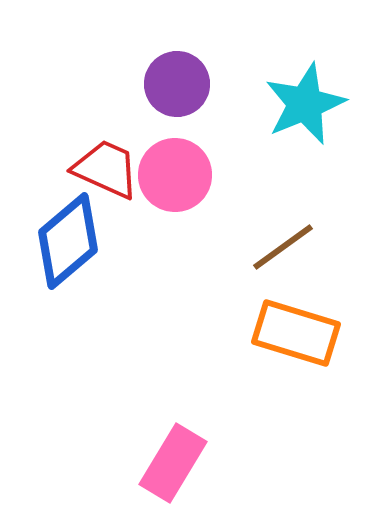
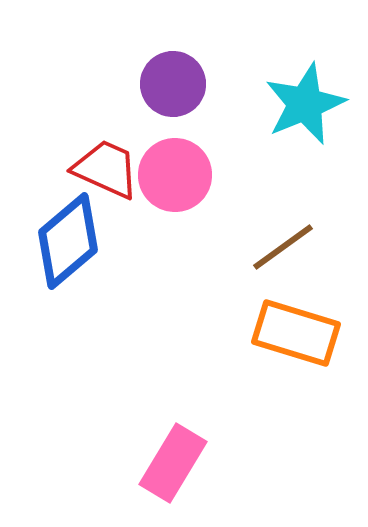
purple circle: moved 4 px left
